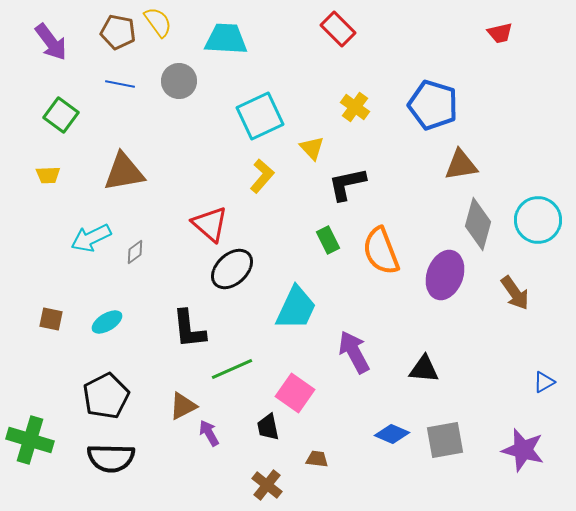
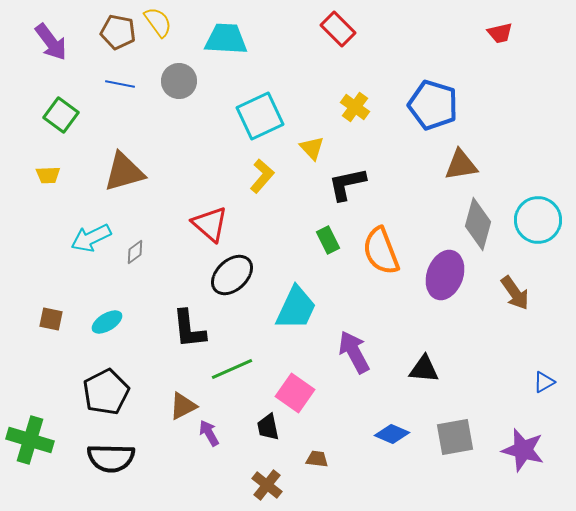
brown triangle at (124, 172): rotated 6 degrees counterclockwise
black ellipse at (232, 269): moved 6 px down
black pentagon at (106, 396): moved 4 px up
gray square at (445, 440): moved 10 px right, 3 px up
